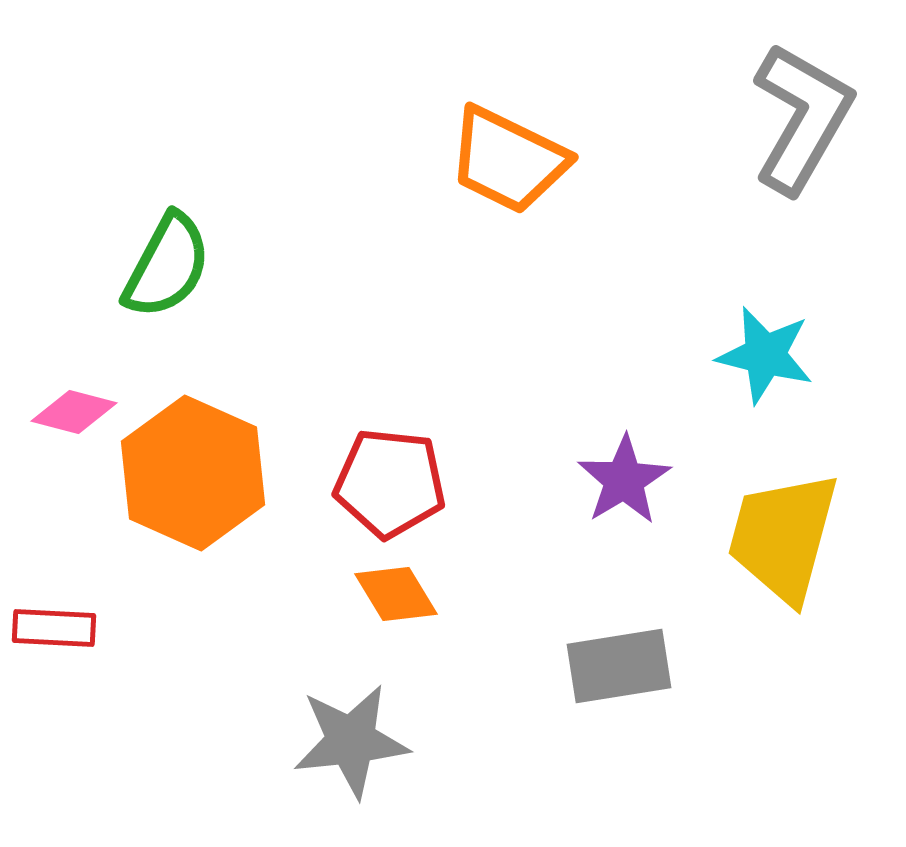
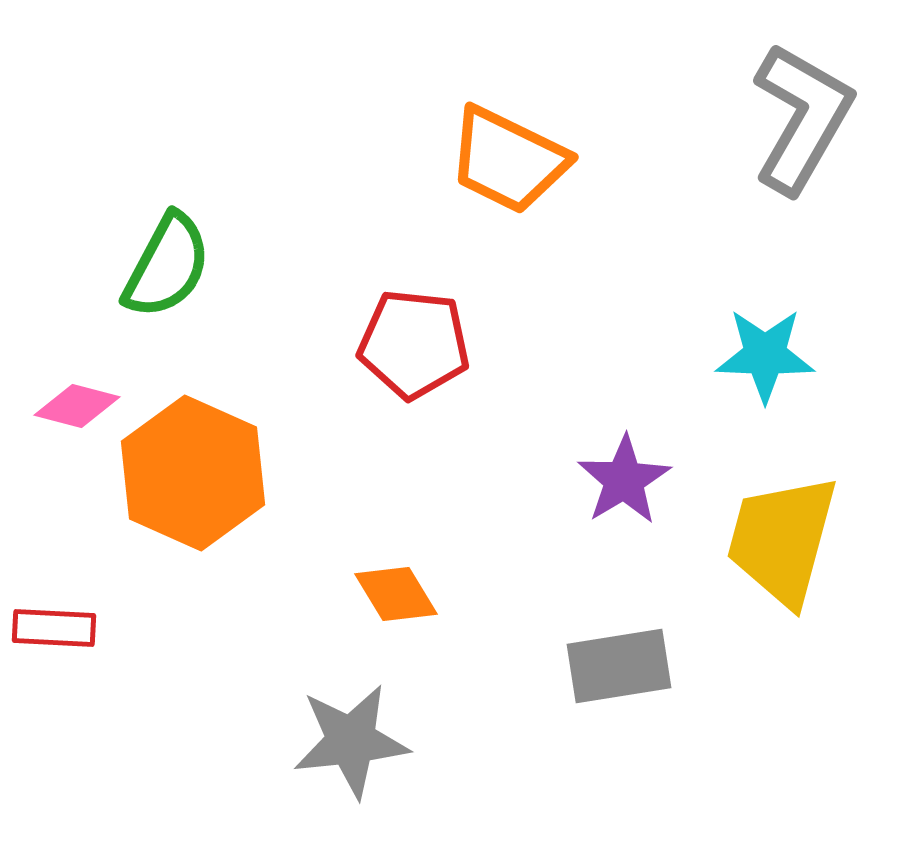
cyan star: rotated 12 degrees counterclockwise
pink diamond: moved 3 px right, 6 px up
red pentagon: moved 24 px right, 139 px up
yellow trapezoid: moved 1 px left, 3 px down
